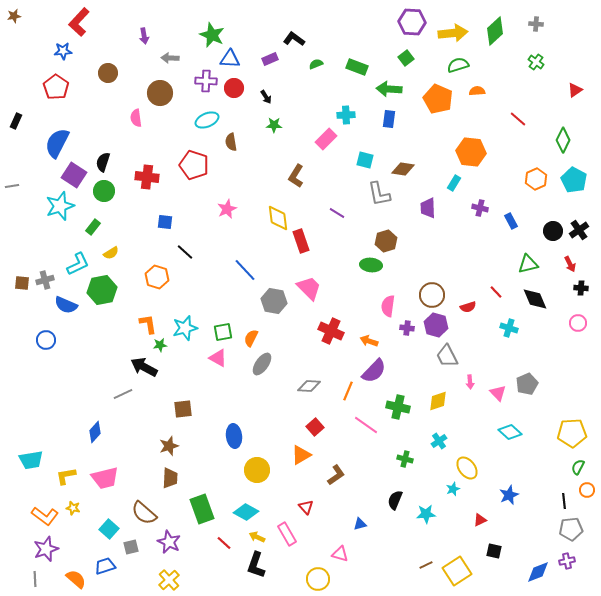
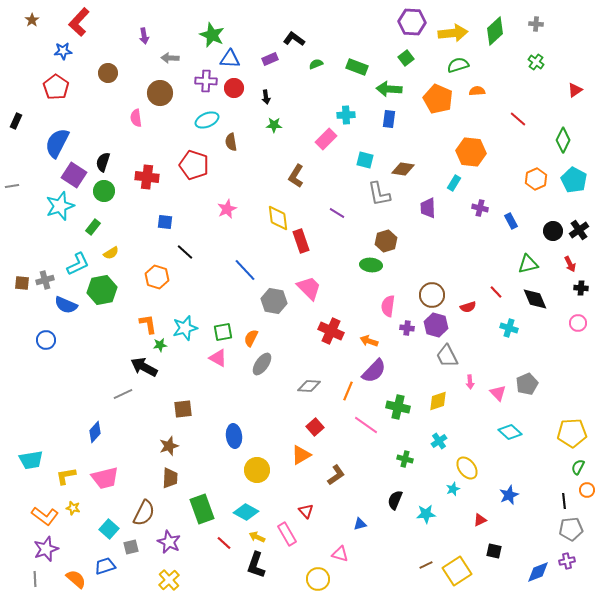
brown star at (14, 16): moved 18 px right, 4 px down; rotated 24 degrees counterclockwise
black arrow at (266, 97): rotated 24 degrees clockwise
red triangle at (306, 507): moved 4 px down
brown semicircle at (144, 513): rotated 104 degrees counterclockwise
